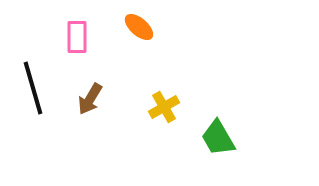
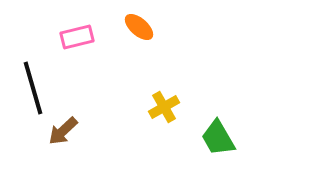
pink rectangle: rotated 76 degrees clockwise
brown arrow: moved 27 px left, 32 px down; rotated 16 degrees clockwise
